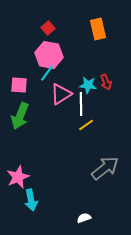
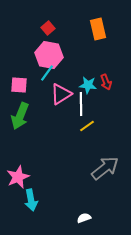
yellow line: moved 1 px right, 1 px down
